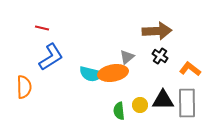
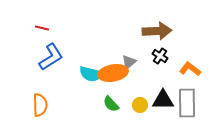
gray triangle: moved 2 px right, 5 px down
orange semicircle: moved 16 px right, 18 px down
green semicircle: moved 8 px left, 7 px up; rotated 36 degrees counterclockwise
